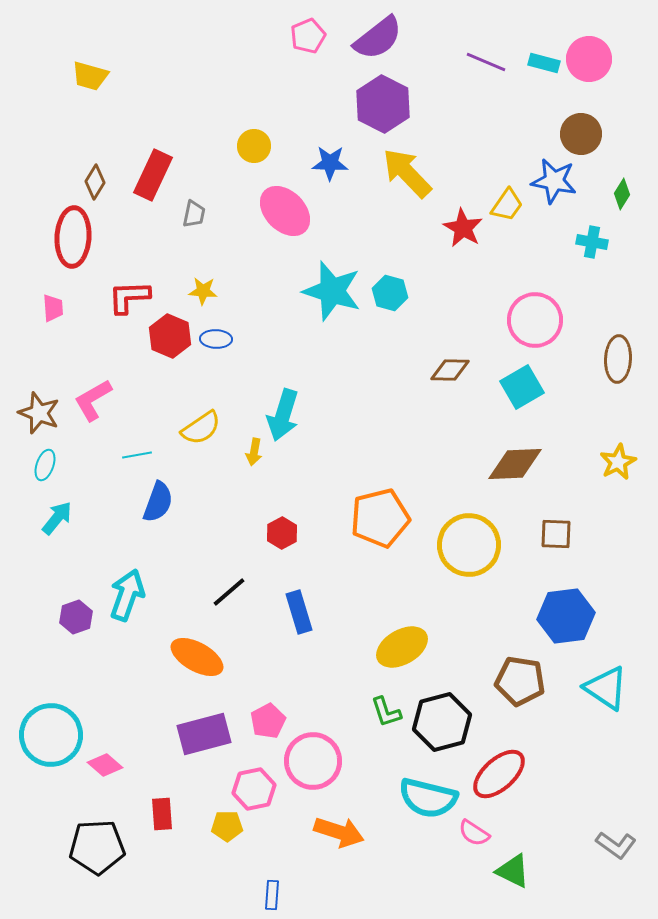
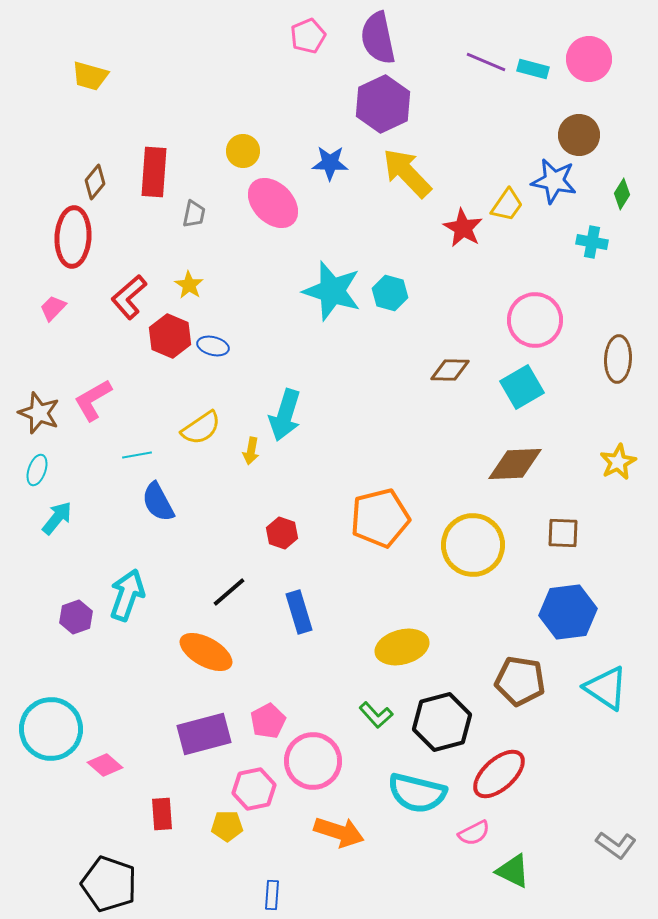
purple semicircle at (378, 38): rotated 116 degrees clockwise
cyan rectangle at (544, 63): moved 11 px left, 6 px down
purple hexagon at (383, 104): rotated 8 degrees clockwise
brown circle at (581, 134): moved 2 px left, 1 px down
yellow circle at (254, 146): moved 11 px left, 5 px down
red rectangle at (153, 175): moved 1 px right, 3 px up; rotated 21 degrees counterclockwise
brown diamond at (95, 182): rotated 8 degrees clockwise
pink ellipse at (285, 211): moved 12 px left, 8 px up
yellow star at (203, 291): moved 14 px left, 6 px up; rotated 28 degrees clockwise
red L-shape at (129, 297): rotated 39 degrees counterclockwise
pink trapezoid at (53, 308): rotated 132 degrees counterclockwise
blue ellipse at (216, 339): moved 3 px left, 7 px down; rotated 12 degrees clockwise
cyan arrow at (283, 415): moved 2 px right
yellow arrow at (254, 452): moved 3 px left, 1 px up
cyan ellipse at (45, 465): moved 8 px left, 5 px down
blue semicircle at (158, 502): rotated 132 degrees clockwise
red hexagon at (282, 533): rotated 12 degrees counterclockwise
brown square at (556, 534): moved 7 px right, 1 px up
yellow circle at (469, 545): moved 4 px right
blue hexagon at (566, 616): moved 2 px right, 4 px up
yellow ellipse at (402, 647): rotated 15 degrees clockwise
orange ellipse at (197, 657): moved 9 px right, 5 px up
green L-shape at (386, 712): moved 10 px left, 3 px down; rotated 24 degrees counterclockwise
cyan circle at (51, 735): moved 6 px up
cyan semicircle at (428, 798): moved 11 px left, 5 px up
pink semicircle at (474, 833): rotated 60 degrees counterclockwise
black pentagon at (97, 847): moved 12 px right, 37 px down; rotated 22 degrees clockwise
